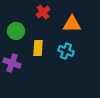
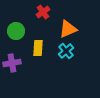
orange triangle: moved 4 px left, 5 px down; rotated 24 degrees counterclockwise
cyan cross: rotated 28 degrees clockwise
purple cross: rotated 30 degrees counterclockwise
